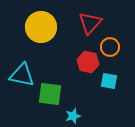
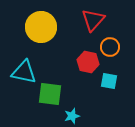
red triangle: moved 3 px right, 3 px up
cyan triangle: moved 2 px right, 3 px up
cyan star: moved 1 px left
